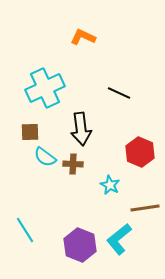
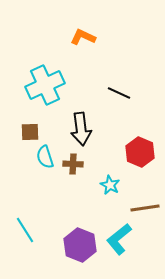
cyan cross: moved 3 px up
cyan semicircle: rotated 35 degrees clockwise
